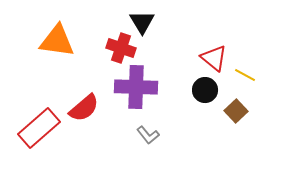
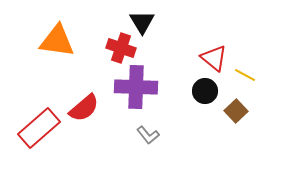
black circle: moved 1 px down
